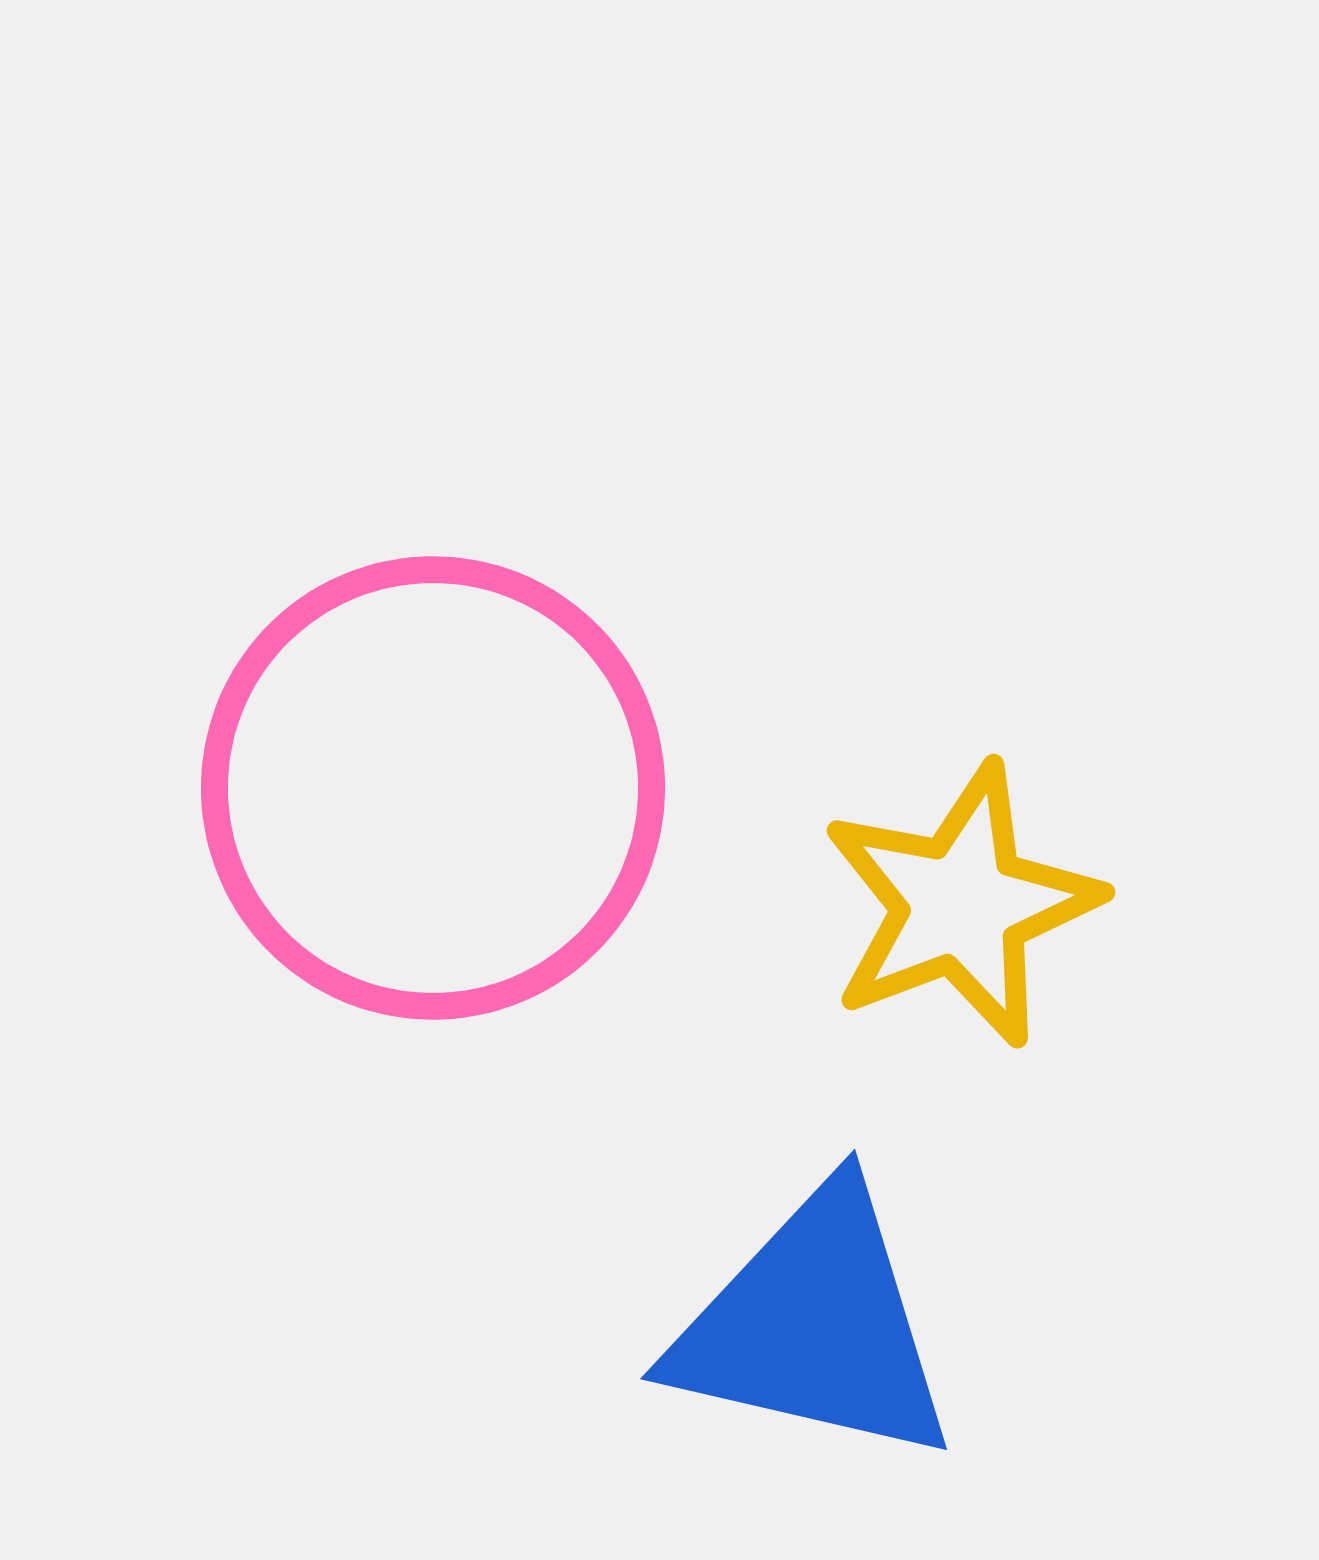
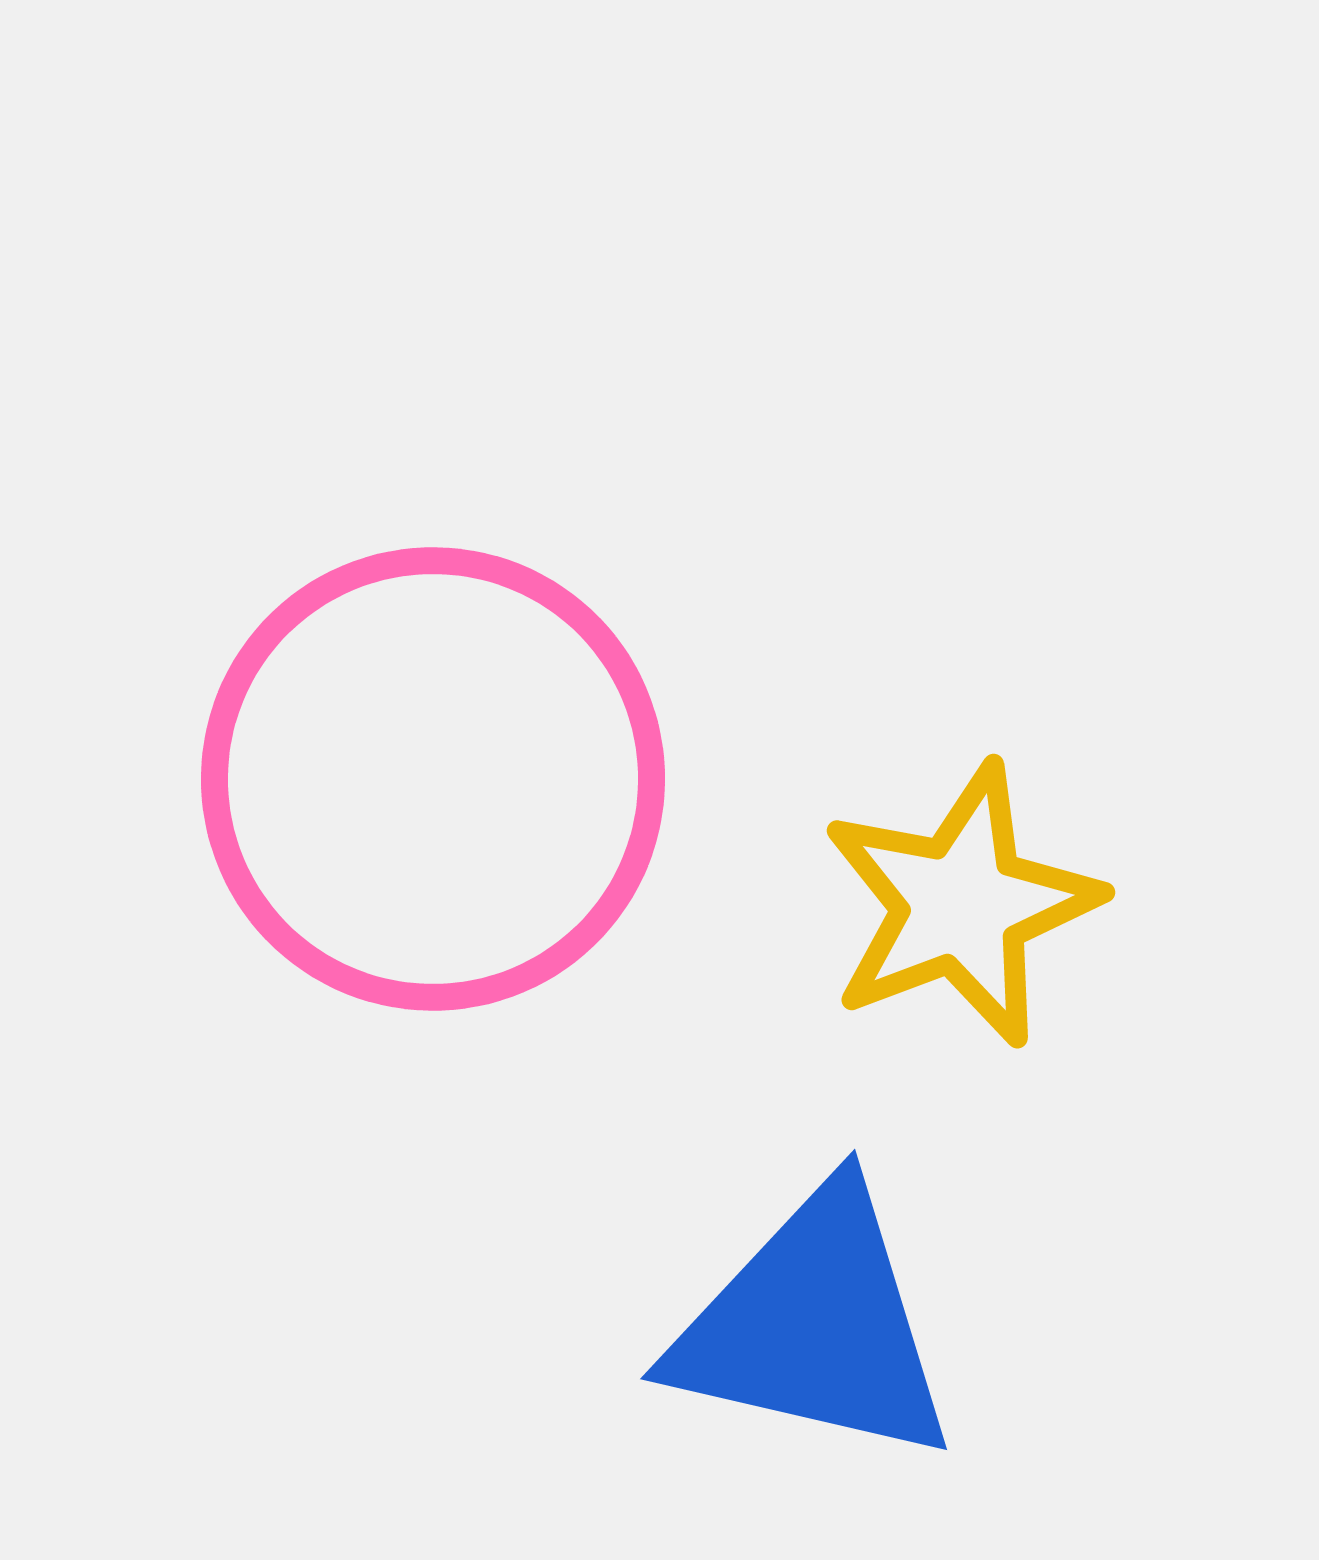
pink circle: moved 9 px up
